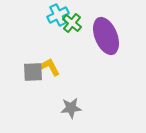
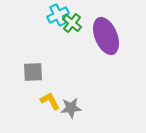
yellow L-shape: moved 34 px down
